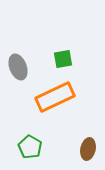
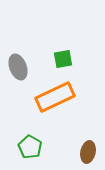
brown ellipse: moved 3 px down
